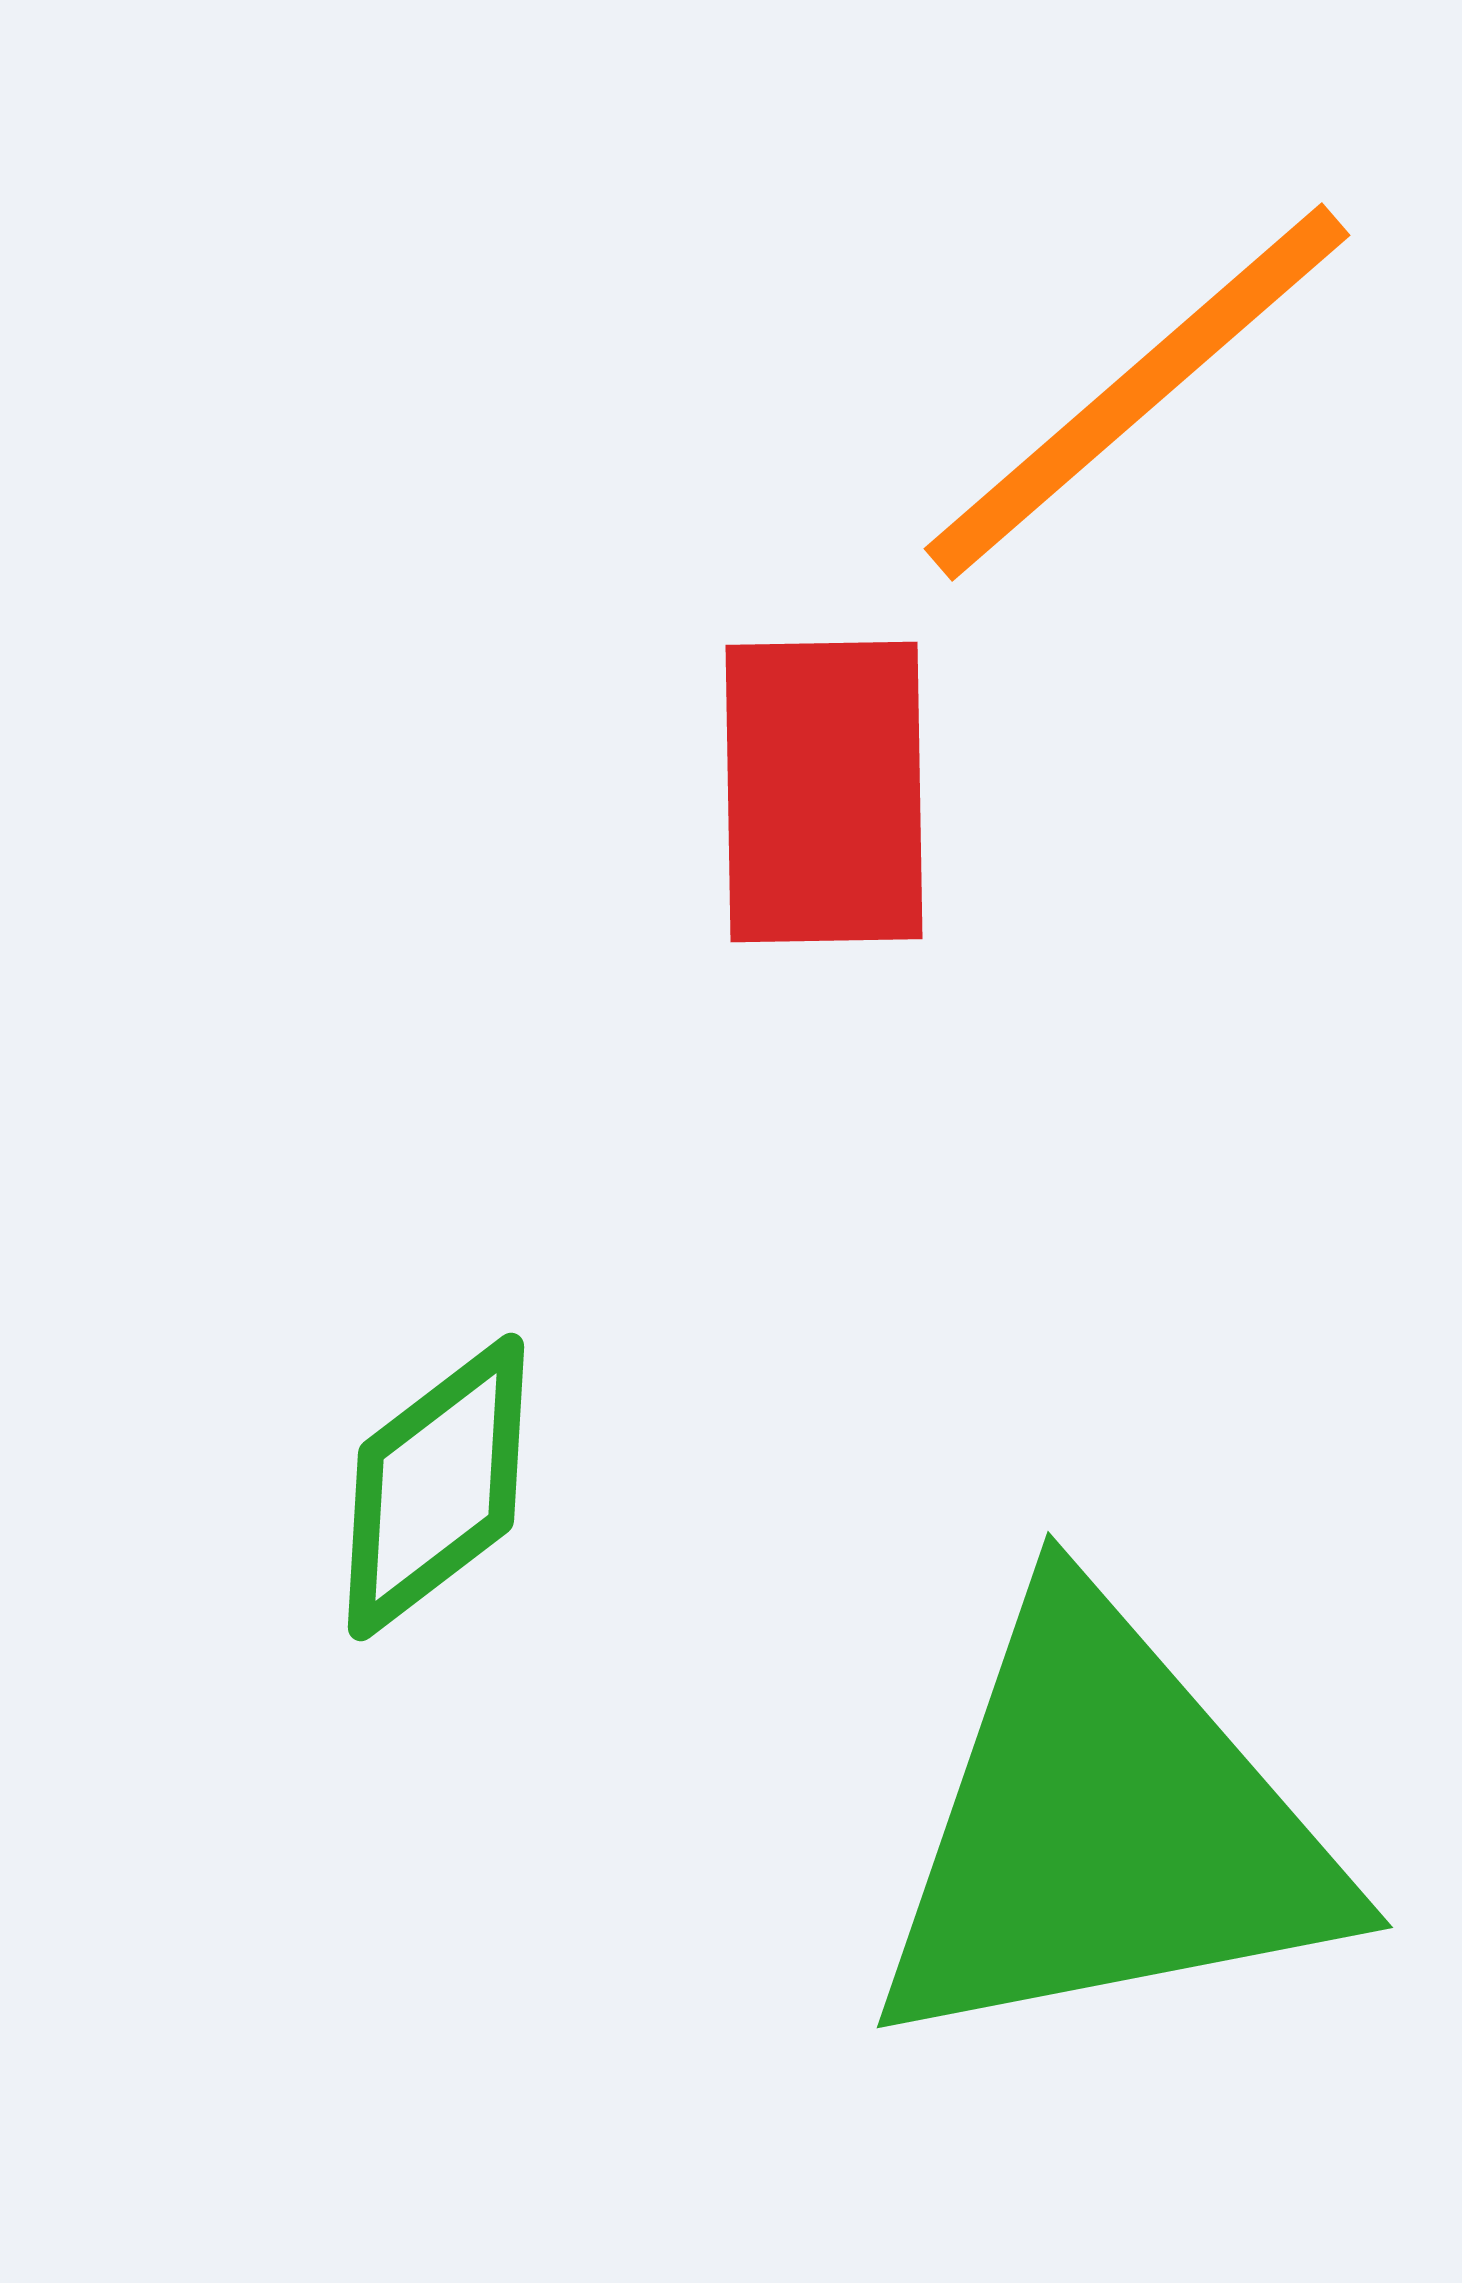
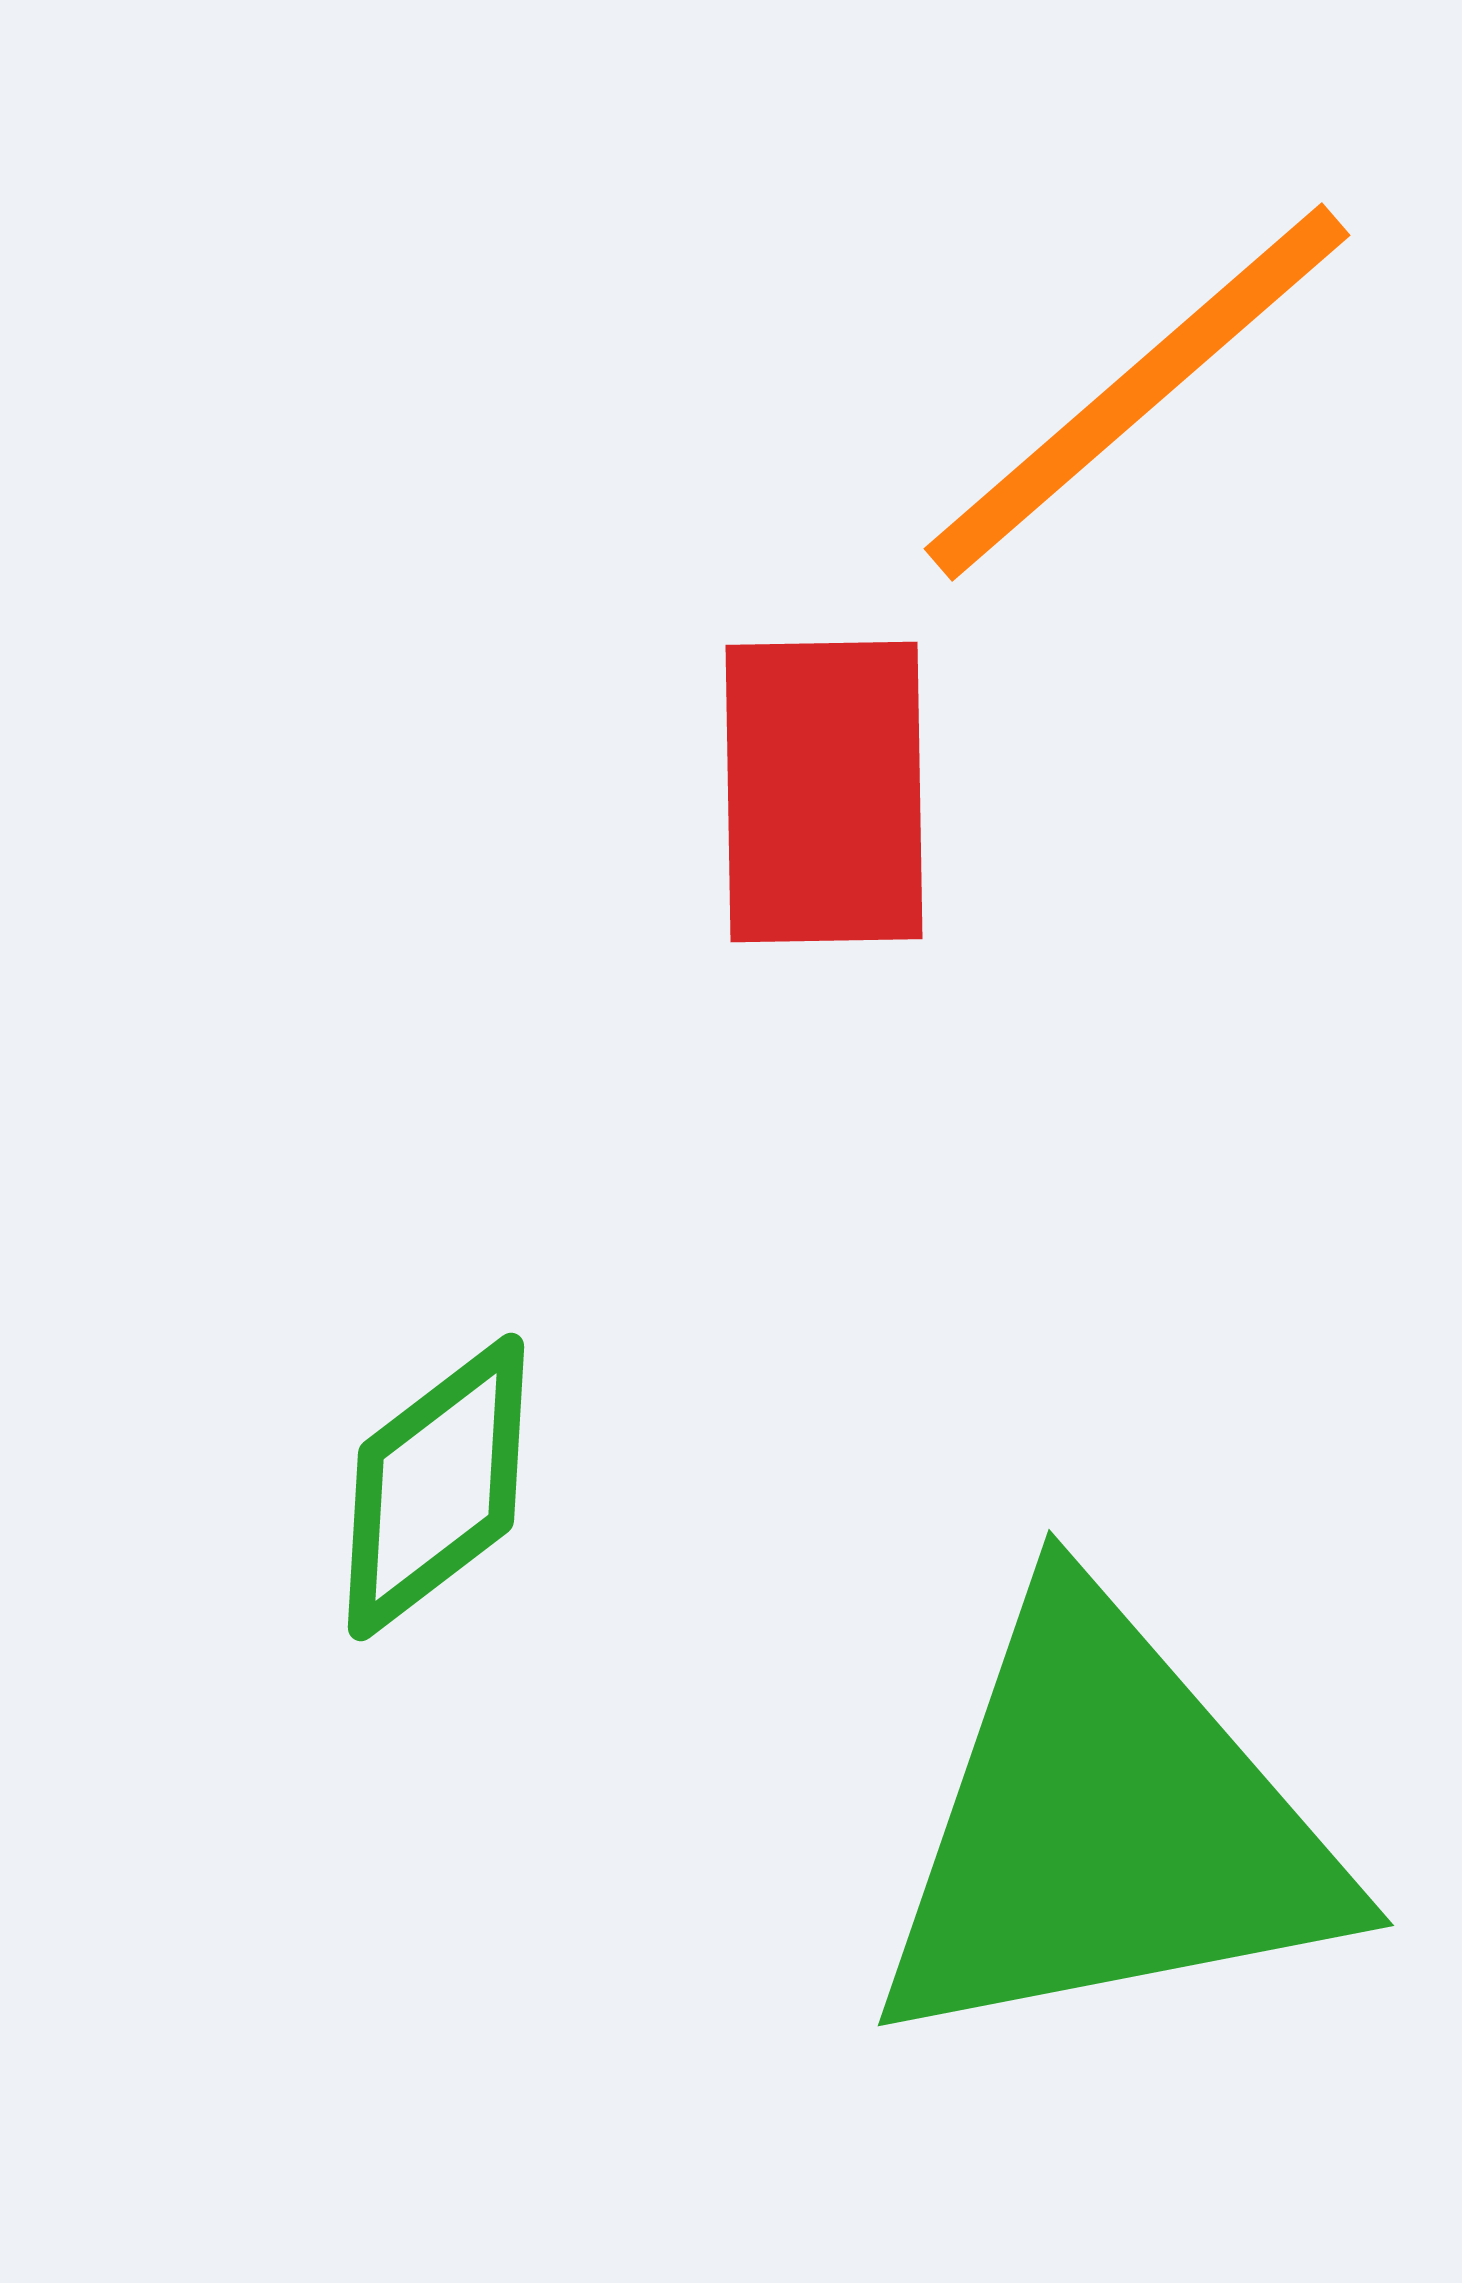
green triangle: moved 1 px right, 2 px up
